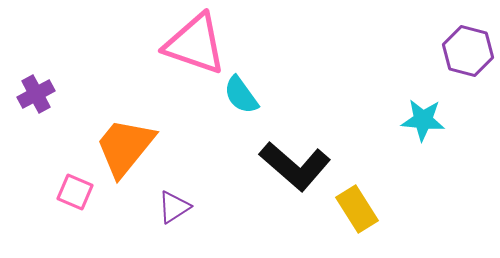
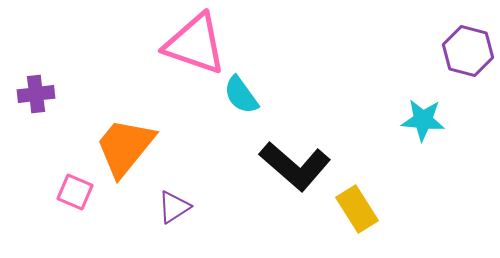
purple cross: rotated 21 degrees clockwise
